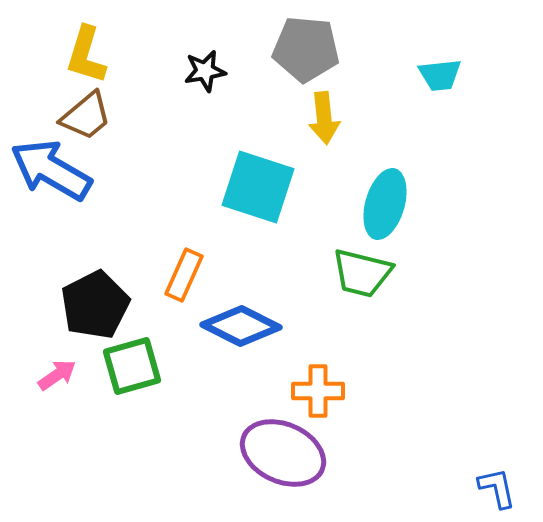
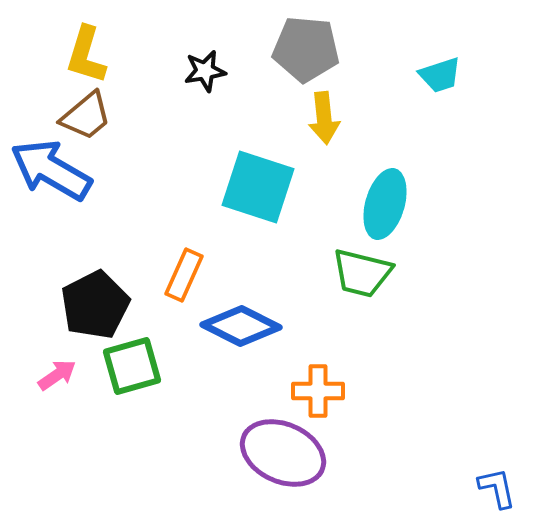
cyan trapezoid: rotated 12 degrees counterclockwise
